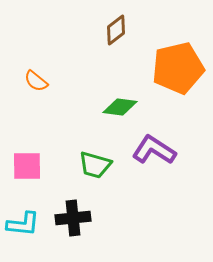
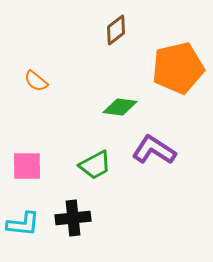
green trapezoid: rotated 44 degrees counterclockwise
